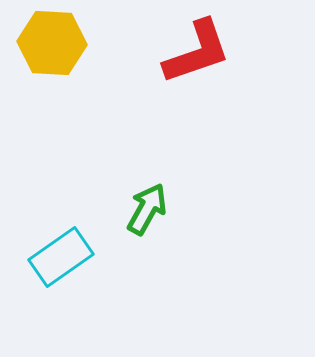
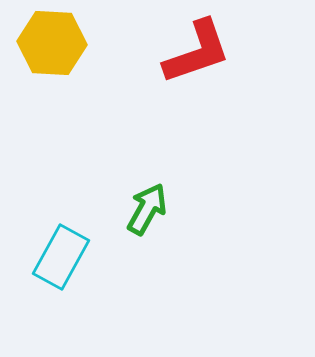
cyan rectangle: rotated 26 degrees counterclockwise
